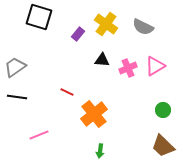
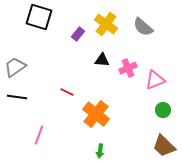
gray semicircle: rotated 15 degrees clockwise
pink triangle: moved 14 px down; rotated 10 degrees clockwise
orange cross: moved 2 px right; rotated 12 degrees counterclockwise
pink line: rotated 48 degrees counterclockwise
brown trapezoid: moved 1 px right
